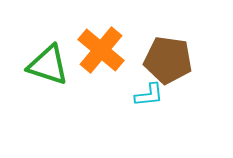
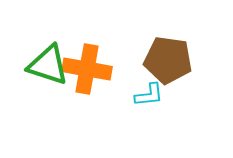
orange cross: moved 14 px left, 19 px down; rotated 30 degrees counterclockwise
